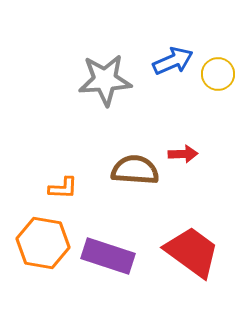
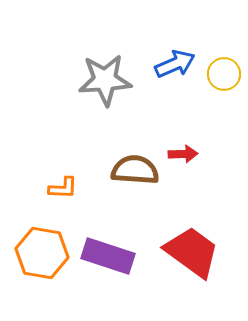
blue arrow: moved 2 px right, 3 px down
yellow circle: moved 6 px right
orange hexagon: moved 1 px left, 10 px down
